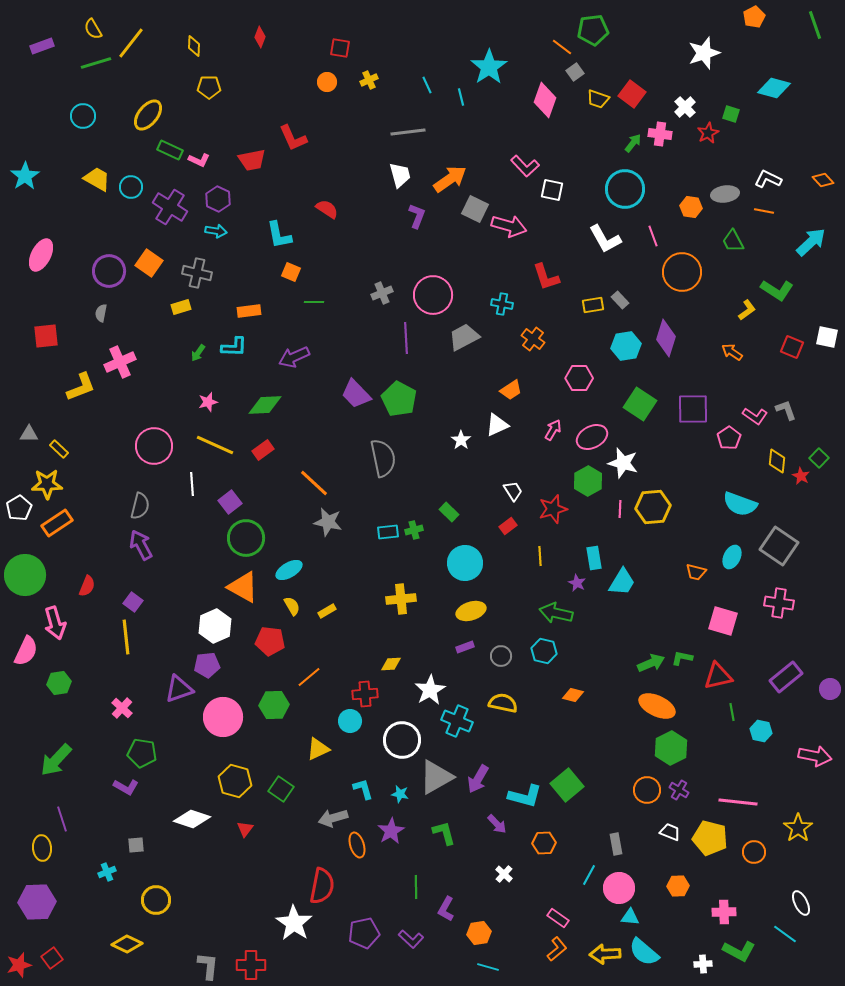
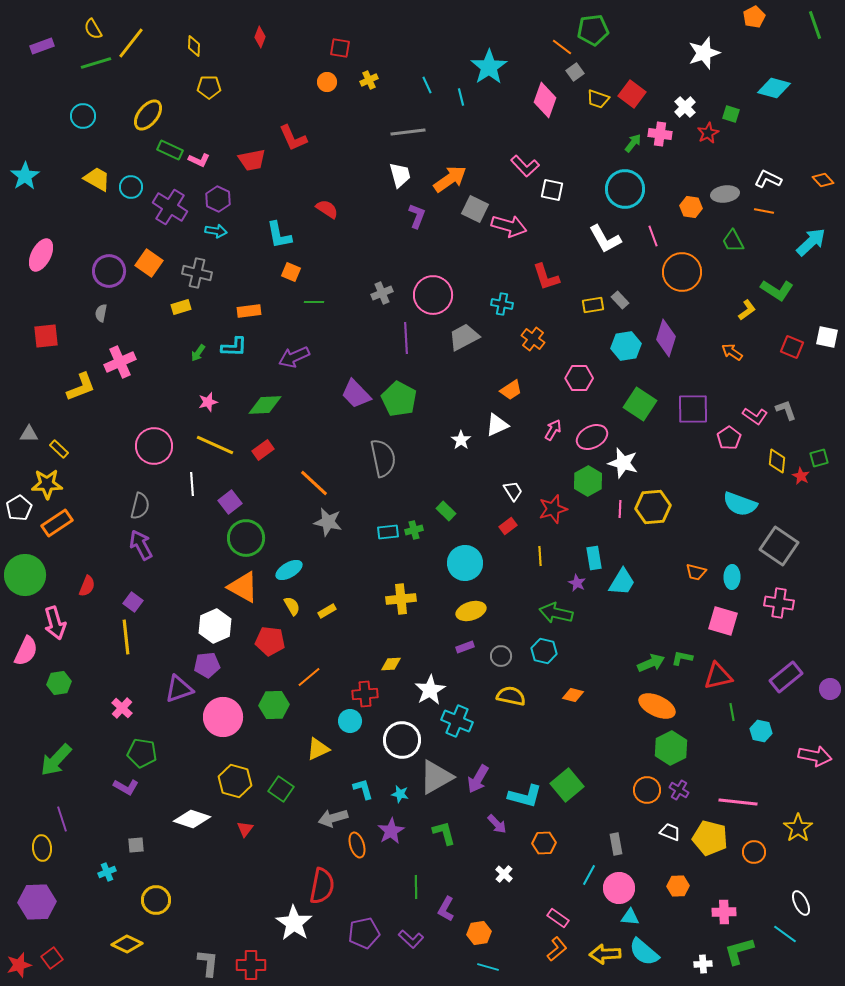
green square at (819, 458): rotated 30 degrees clockwise
green rectangle at (449, 512): moved 3 px left, 1 px up
cyan ellipse at (732, 557): moved 20 px down; rotated 25 degrees counterclockwise
yellow semicircle at (503, 703): moved 8 px right, 7 px up
green L-shape at (739, 951): rotated 136 degrees clockwise
gray L-shape at (208, 966): moved 3 px up
